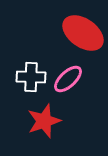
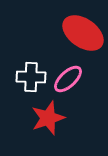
red star: moved 4 px right, 3 px up
